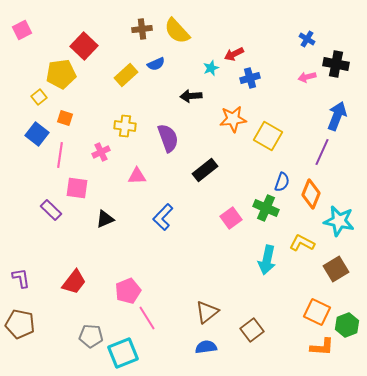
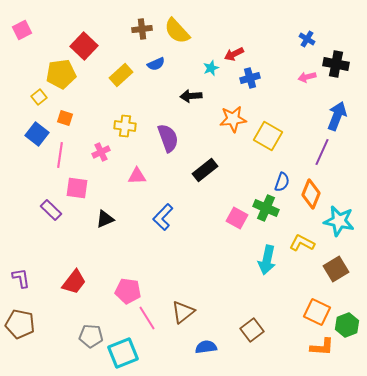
yellow rectangle at (126, 75): moved 5 px left
pink square at (231, 218): moved 6 px right; rotated 25 degrees counterclockwise
pink pentagon at (128, 291): rotated 30 degrees clockwise
brown triangle at (207, 312): moved 24 px left
